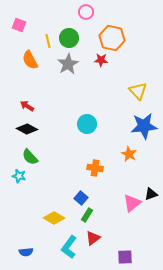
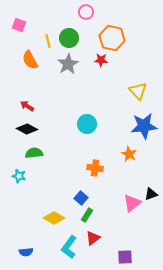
green semicircle: moved 4 px right, 4 px up; rotated 126 degrees clockwise
